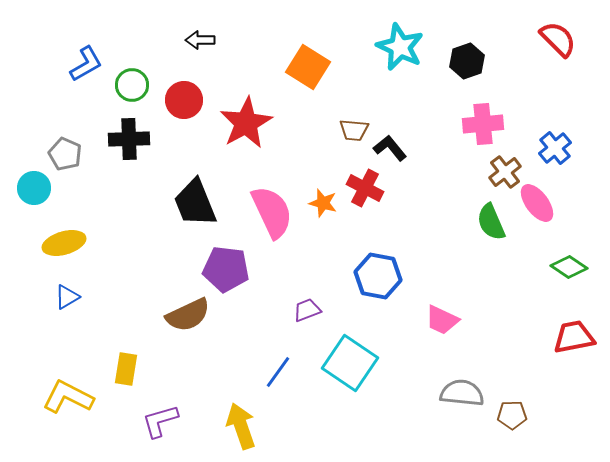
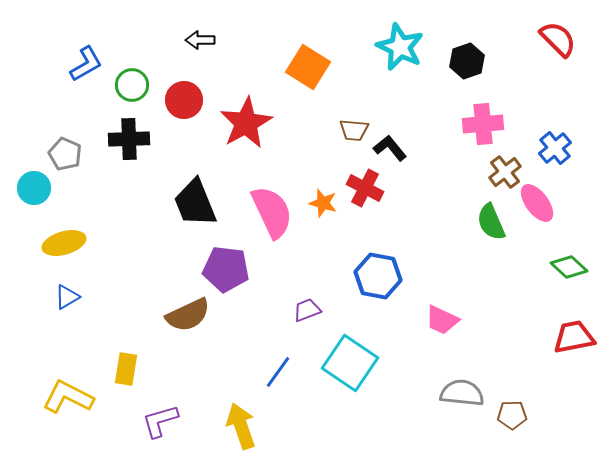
green diamond: rotated 9 degrees clockwise
